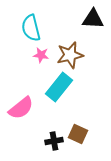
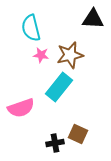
pink semicircle: rotated 20 degrees clockwise
black cross: moved 1 px right, 2 px down
